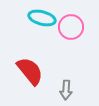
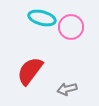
red semicircle: rotated 104 degrees counterclockwise
gray arrow: moved 1 px right, 1 px up; rotated 72 degrees clockwise
